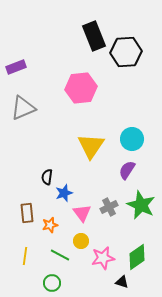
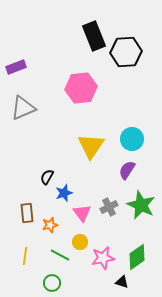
black semicircle: rotated 21 degrees clockwise
yellow circle: moved 1 px left, 1 px down
